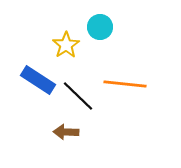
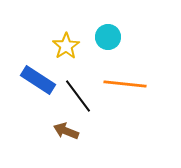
cyan circle: moved 8 px right, 10 px down
yellow star: moved 1 px down
black line: rotated 9 degrees clockwise
brown arrow: moved 1 px up; rotated 20 degrees clockwise
